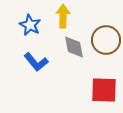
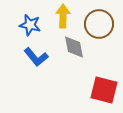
blue star: rotated 15 degrees counterclockwise
brown circle: moved 7 px left, 16 px up
blue L-shape: moved 5 px up
red square: rotated 12 degrees clockwise
